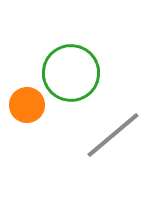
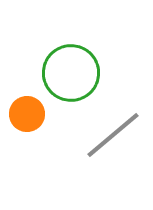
orange circle: moved 9 px down
